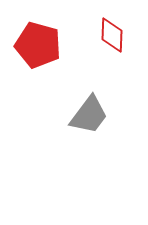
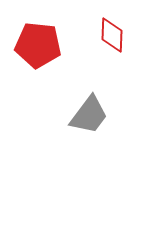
red pentagon: rotated 9 degrees counterclockwise
